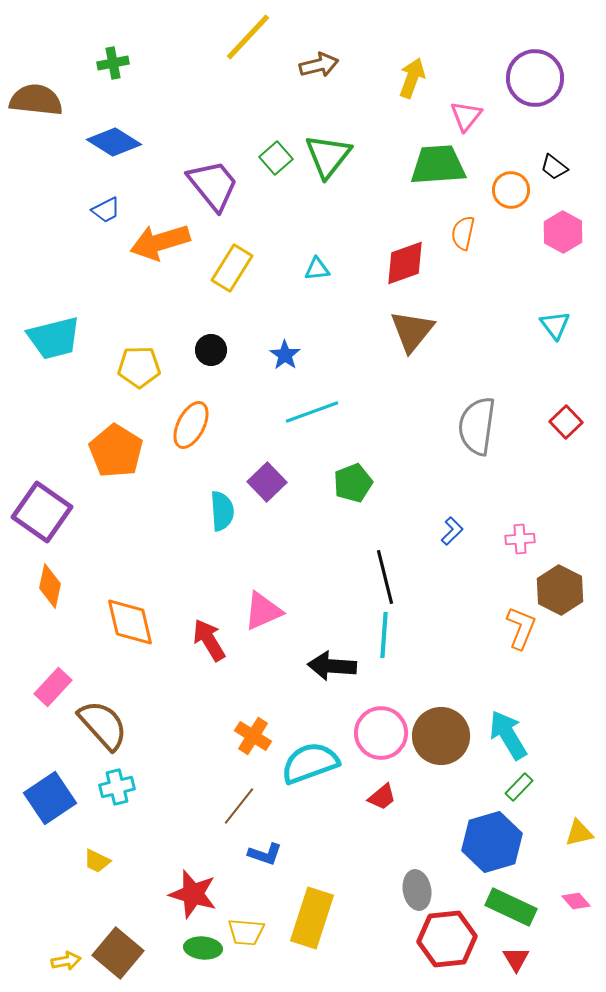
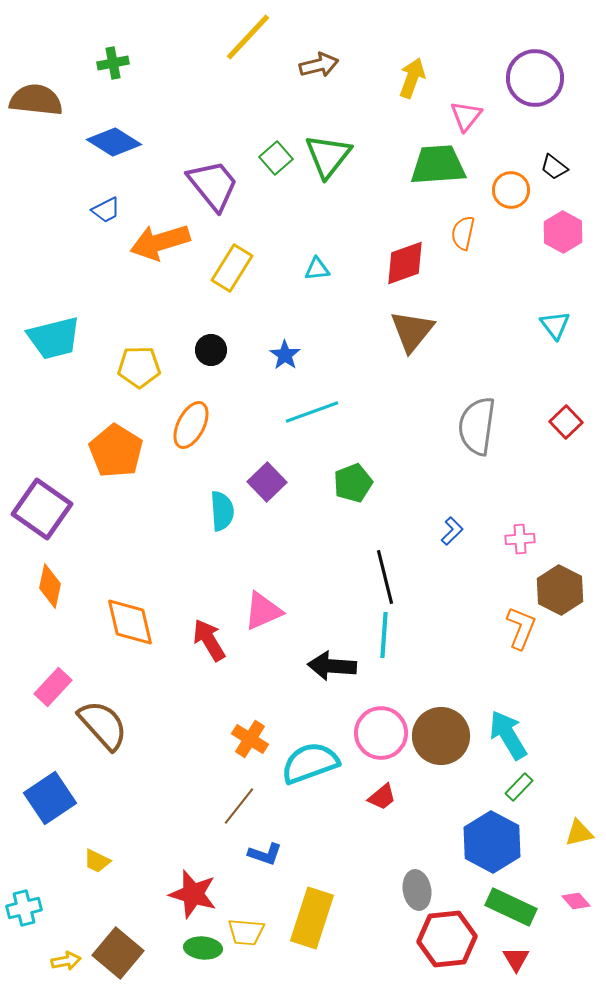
purple square at (42, 512): moved 3 px up
orange cross at (253, 736): moved 3 px left, 3 px down
cyan cross at (117, 787): moved 93 px left, 121 px down
blue hexagon at (492, 842): rotated 16 degrees counterclockwise
